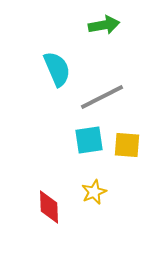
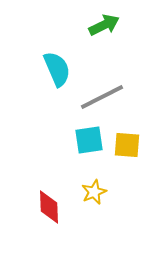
green arrow: rotated 16 degrees counterclockwise
